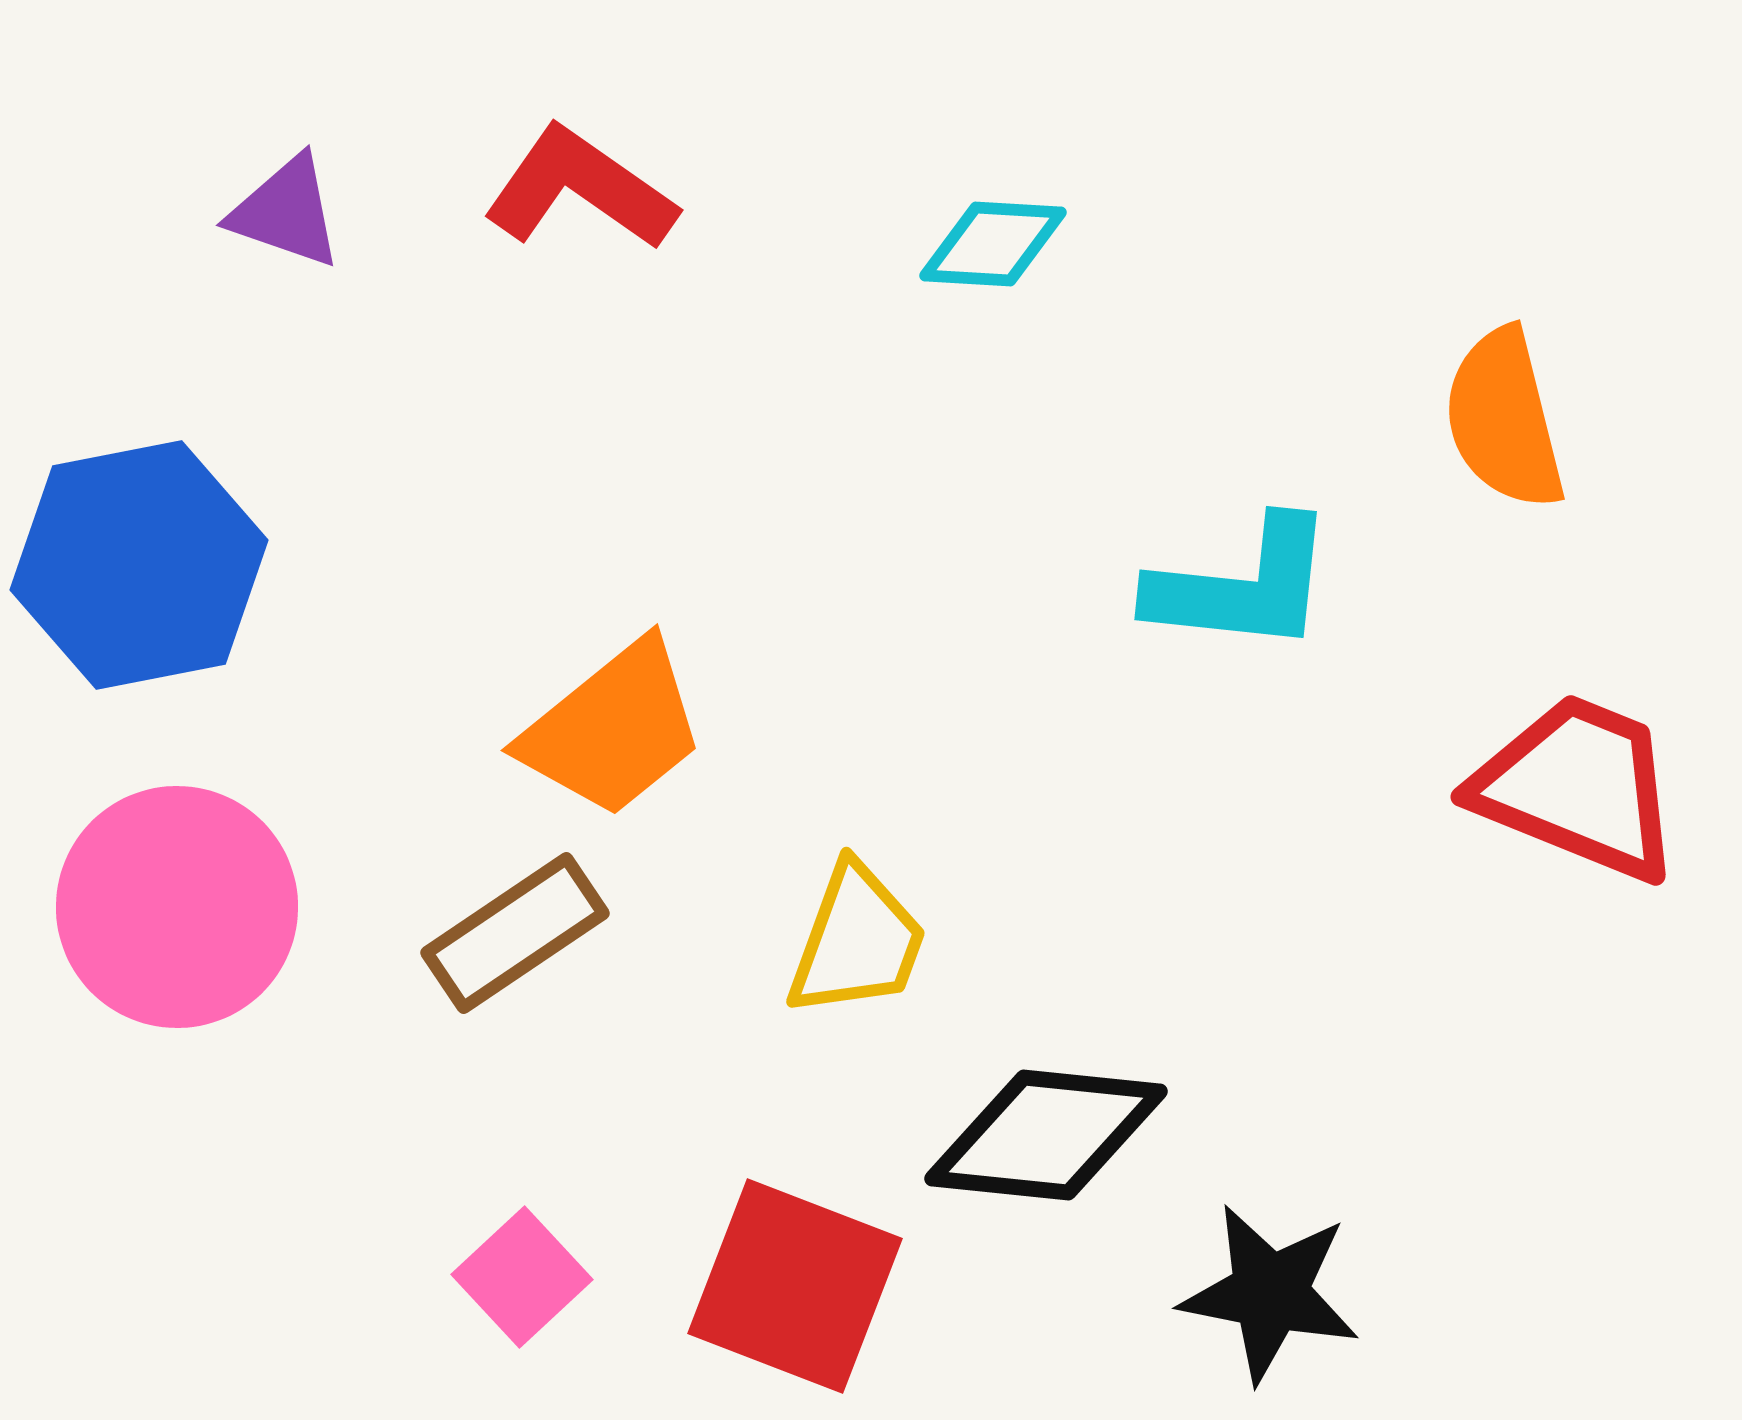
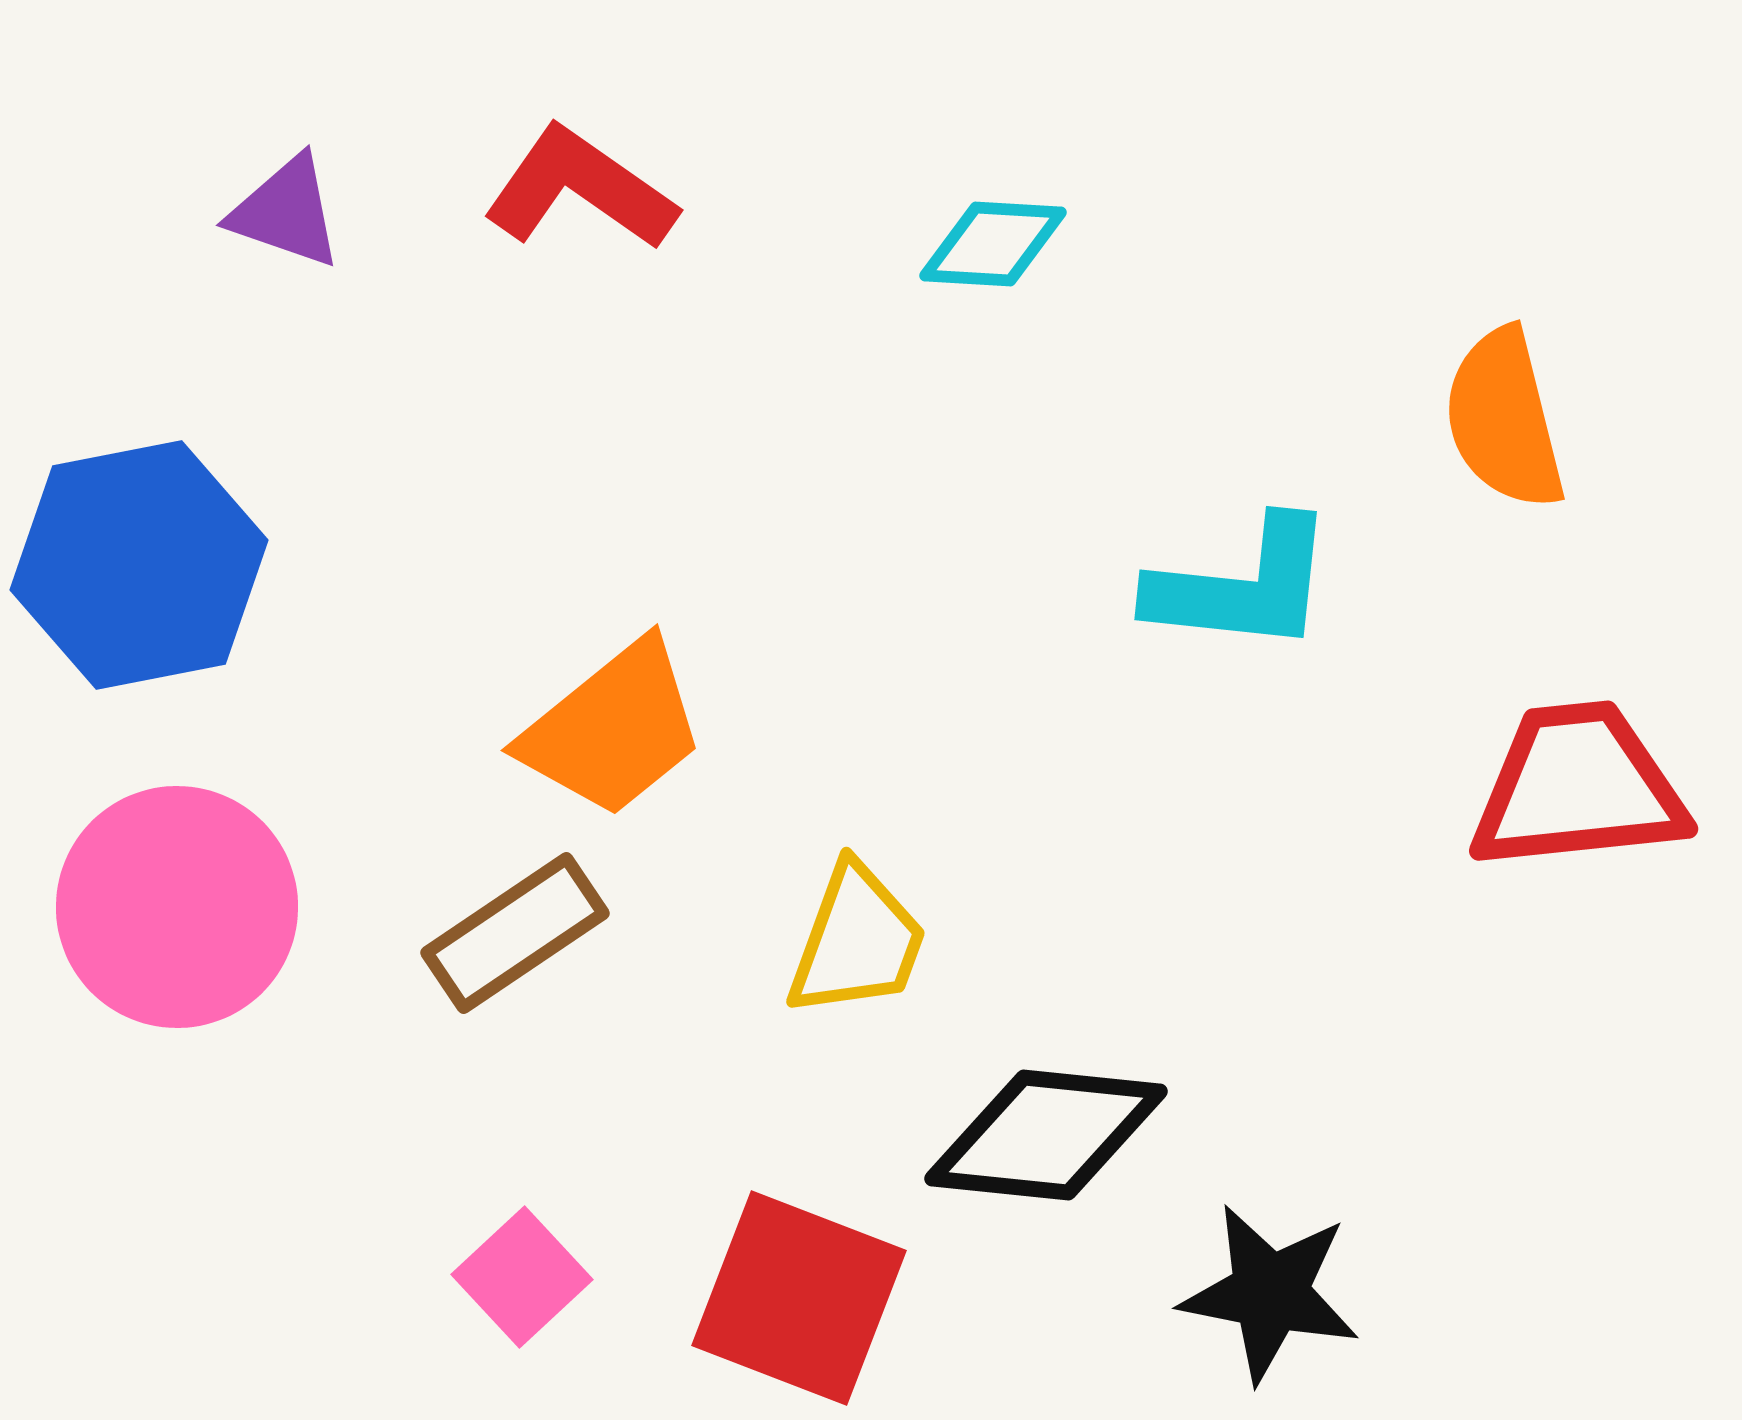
red trapezoid: rotated 28 degrees counterclockwise
red square: moved 4 px right, 12 px down
